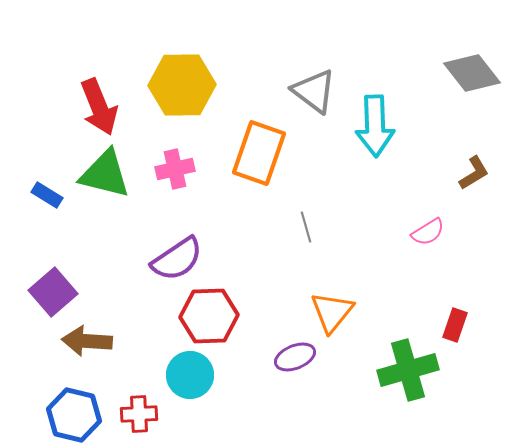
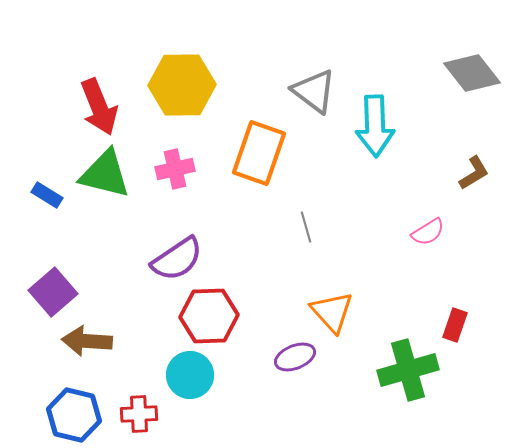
orange triangle: rotated 21 degrees counterclockwise
